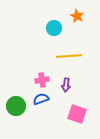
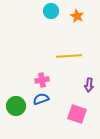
cyan circle: moved 3 px left, 17 px up
purple arrow: moved 23 px right
